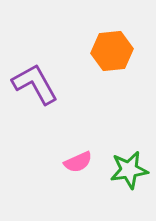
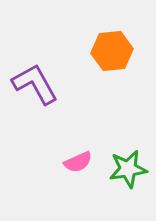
green star: moved 1 px left, 1 px up
